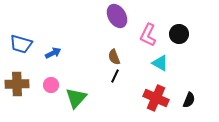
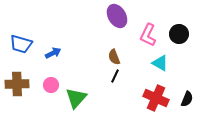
black semicircle: moved 2 px left, 1 px up
